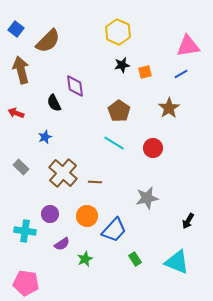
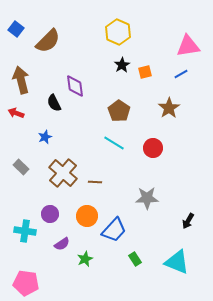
black star: rotated 21 degrees counterclockwise
brown arrow: moved 10 px down
gray star: rotated 10 degrees clockwise
